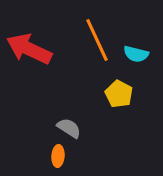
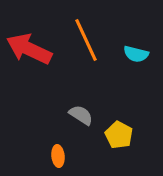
orange line: moved 11 px left
yellow pentagon: moved 41 px down
gray semicircle: moved 12 px right, 13 px up
orange ellipse: rotated 10 degrees counterclockwise
